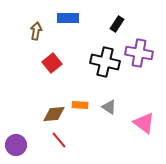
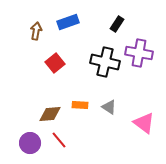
blue rectangle: moved 4 px down; rotated 20 degrees counterclockwise
red square: moved 3 px right
brown diamond: moved 4 px left
purple circle: moved 14 px right, 2 px up
